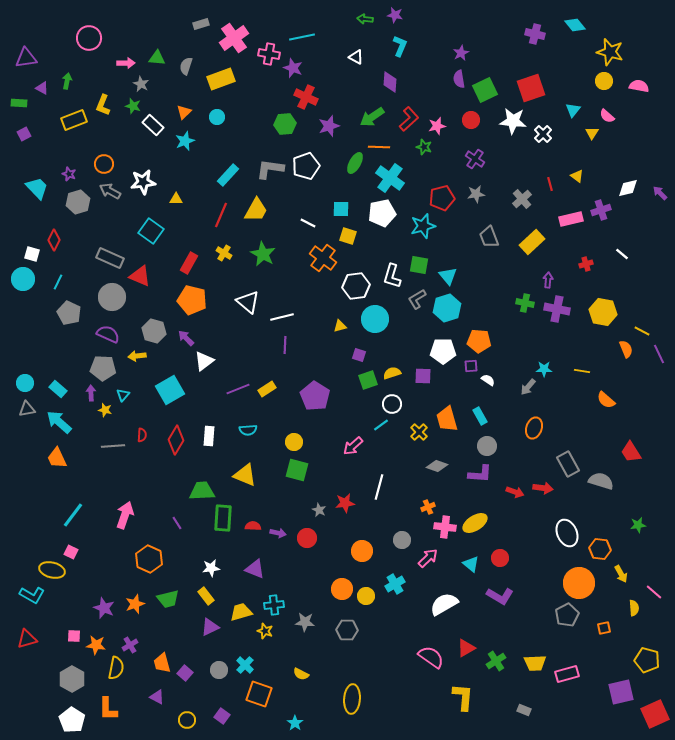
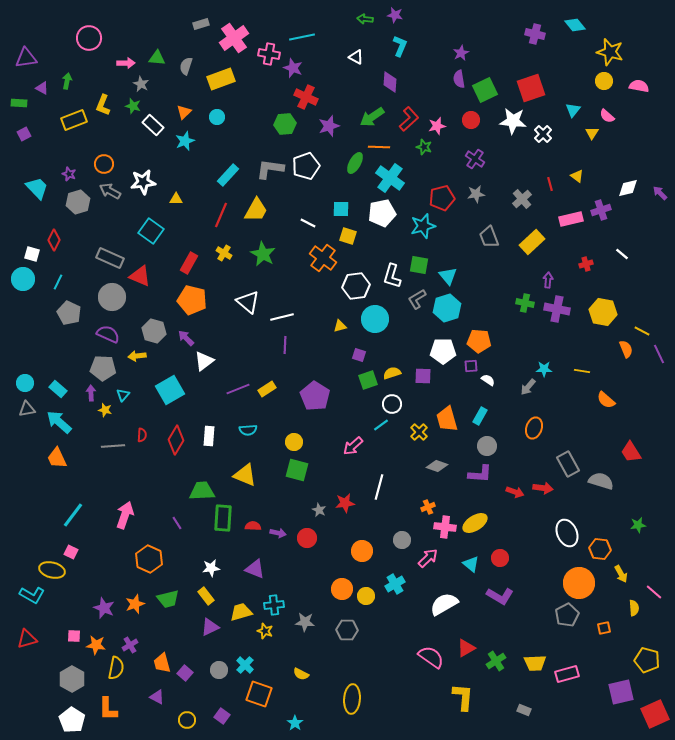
cyan rectangle at (480, 416): rotated 60 degrees clockwise
